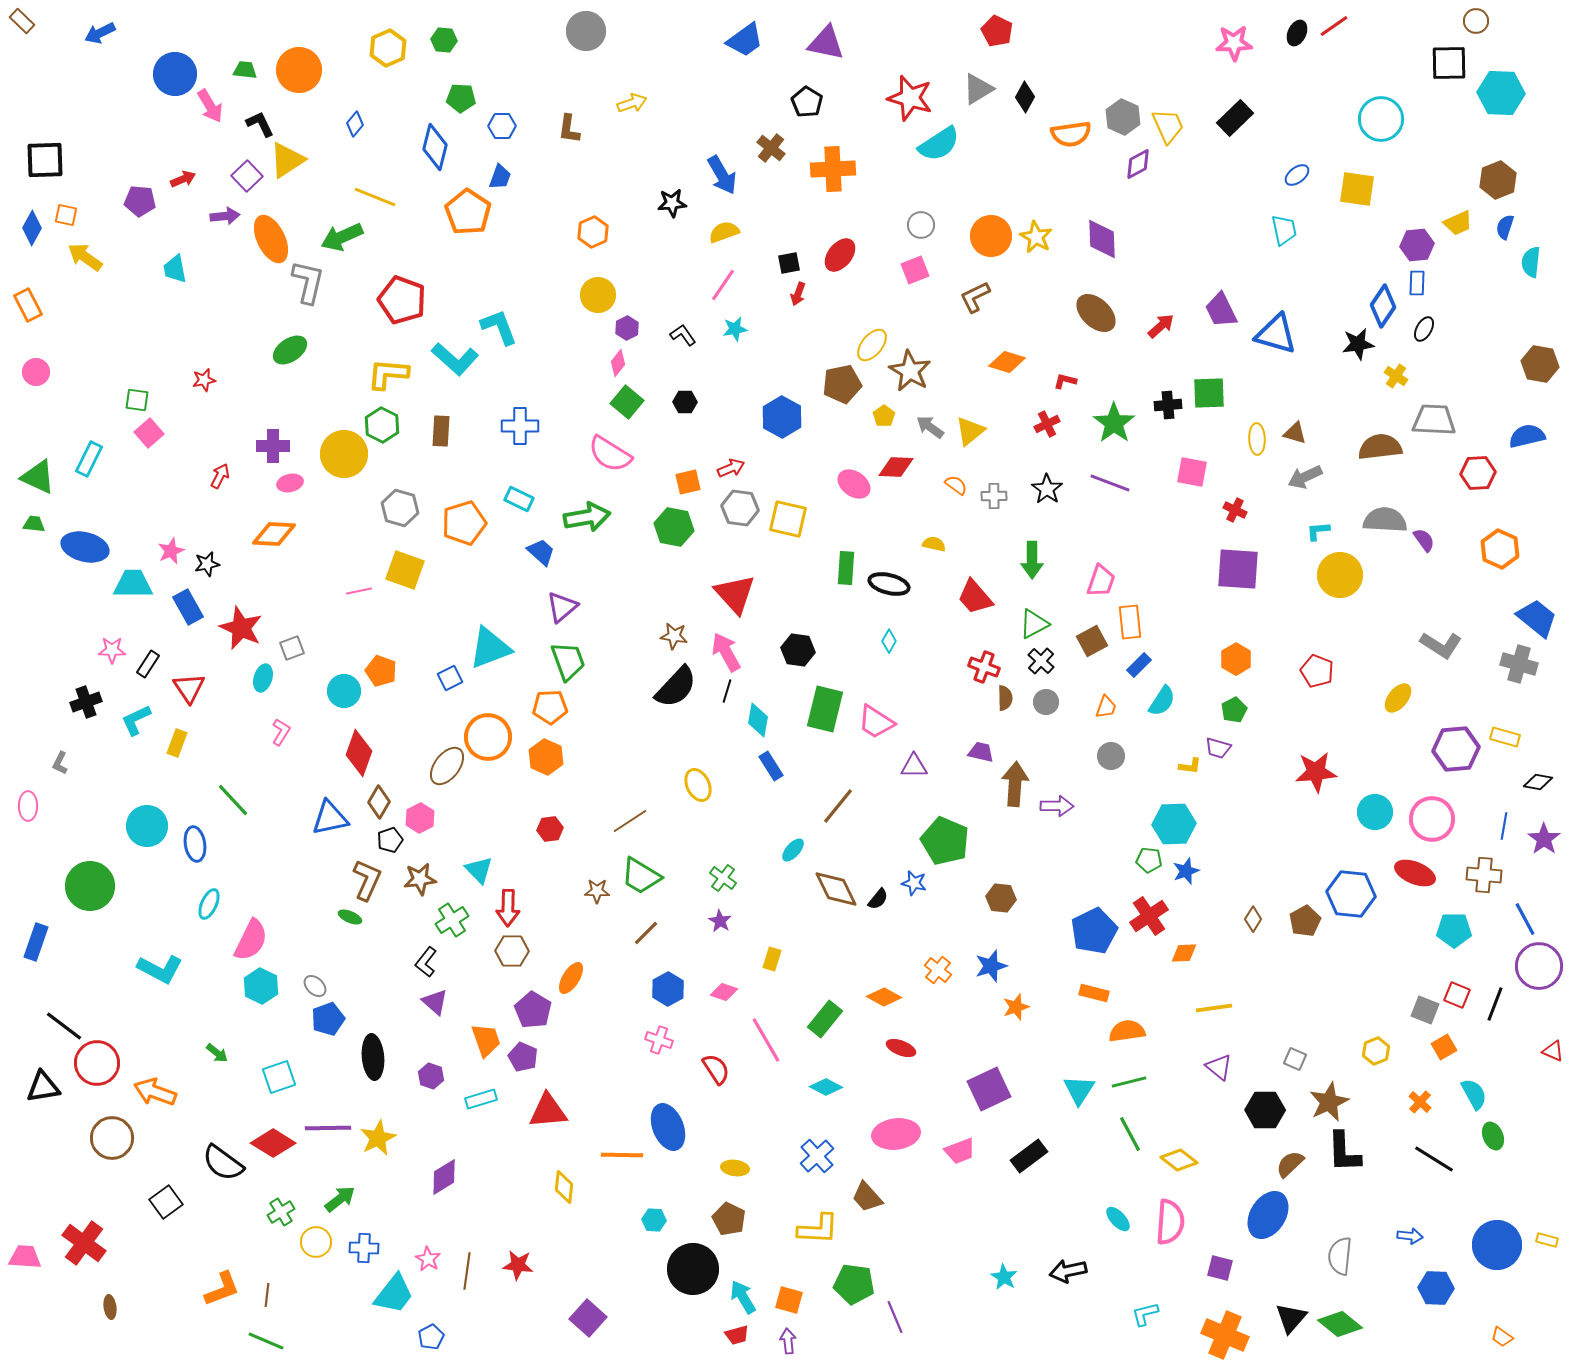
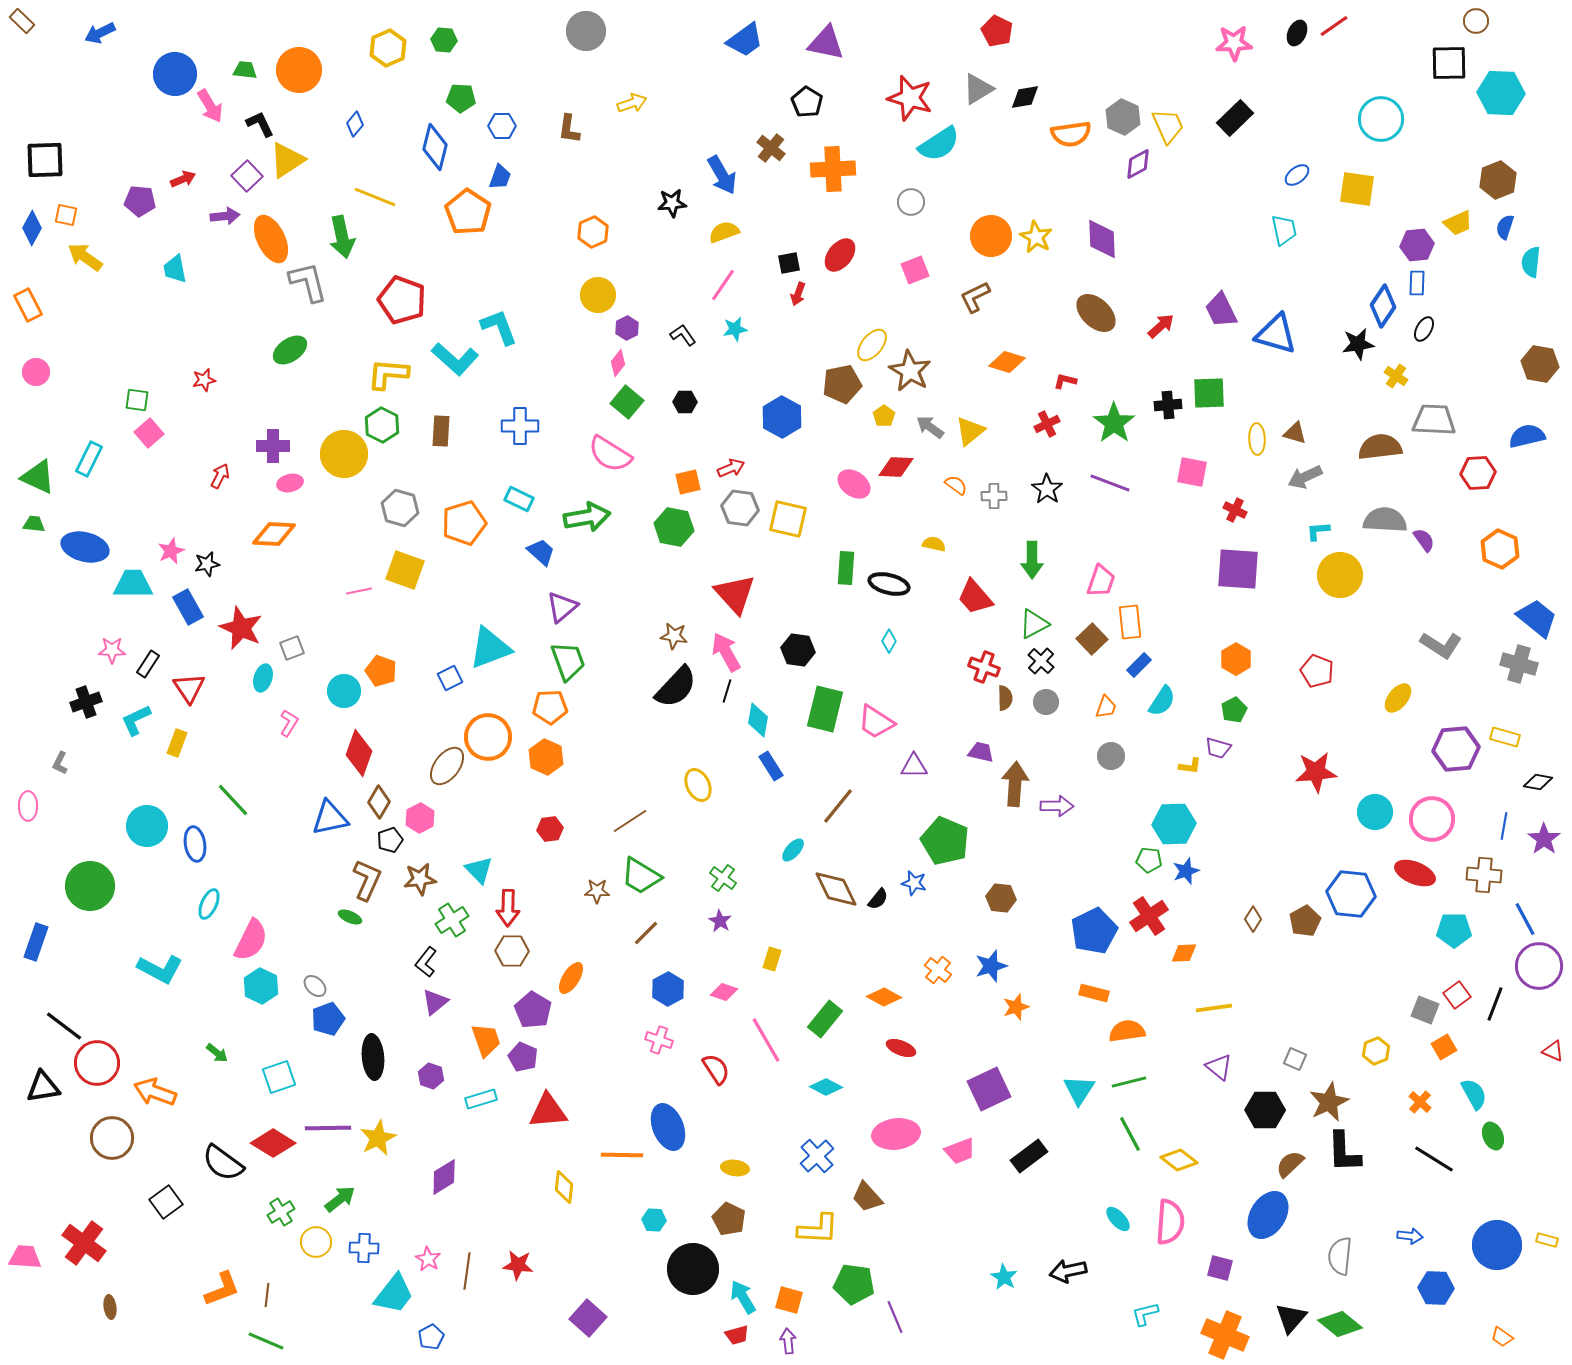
black diamond at (1025, 97): rotated 52 degrees clockwise
gray circle at (921, 225): moved 10 px left, 23 px up
green arrow at (342, 237): rotated 78 degrees counterclockwise
gray L-shape at (308, 282): rotated 27 degrees counterclockwise
brown square at (1092, 641): moved 2 px up; rotated 16 degrees counterclockwise
pink L-shape at (281, 732): moved 8 px right, 9 px up
red square at (1457, 995): rotated 32 degrees clockwise
purple triangle at (435, 1002): rotated 40 degrees clockwise
